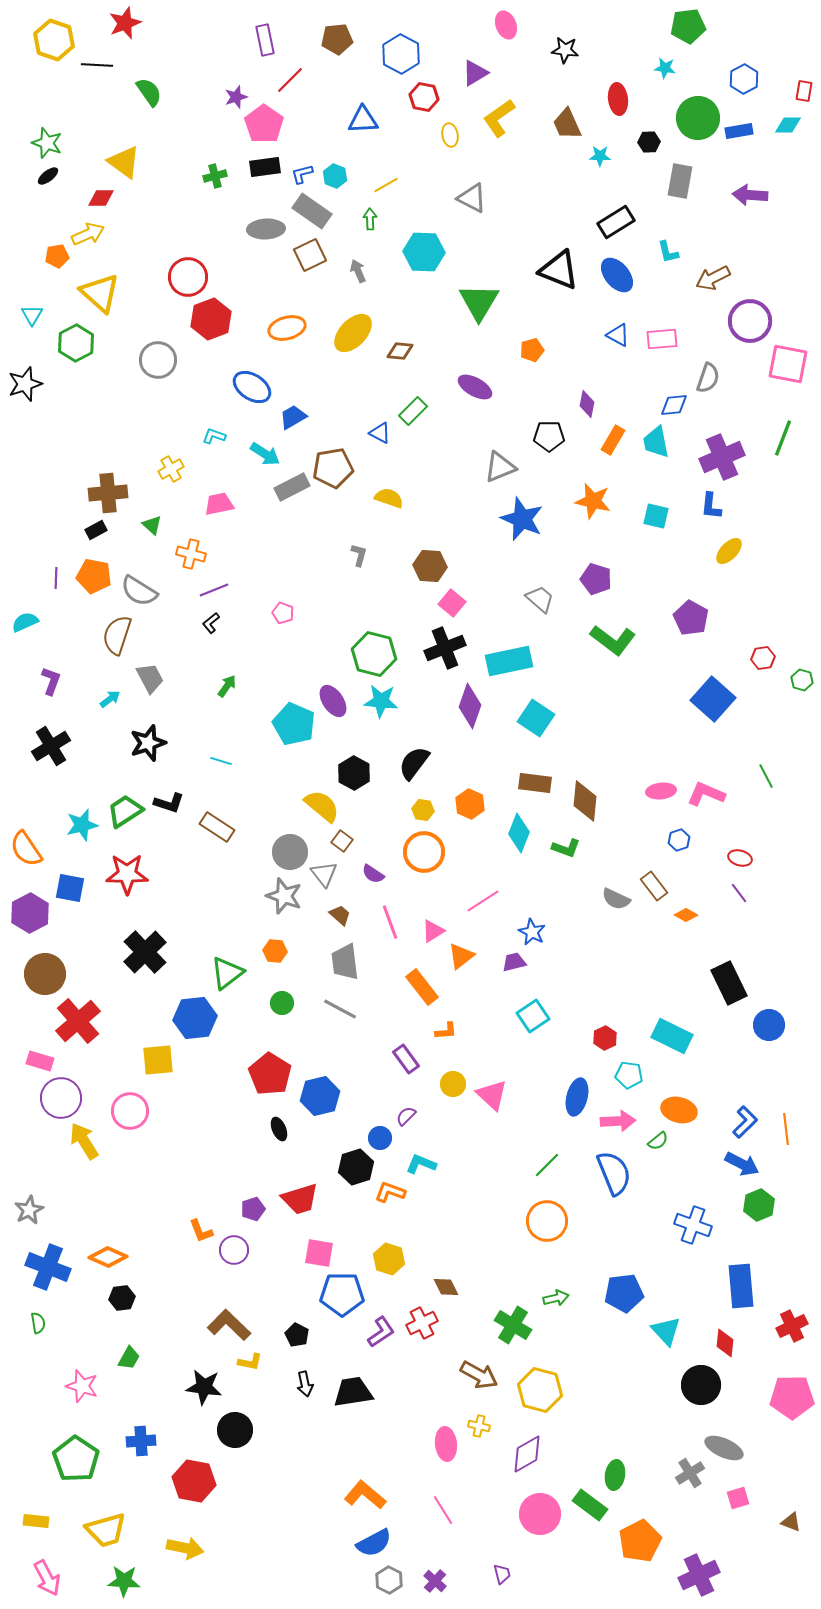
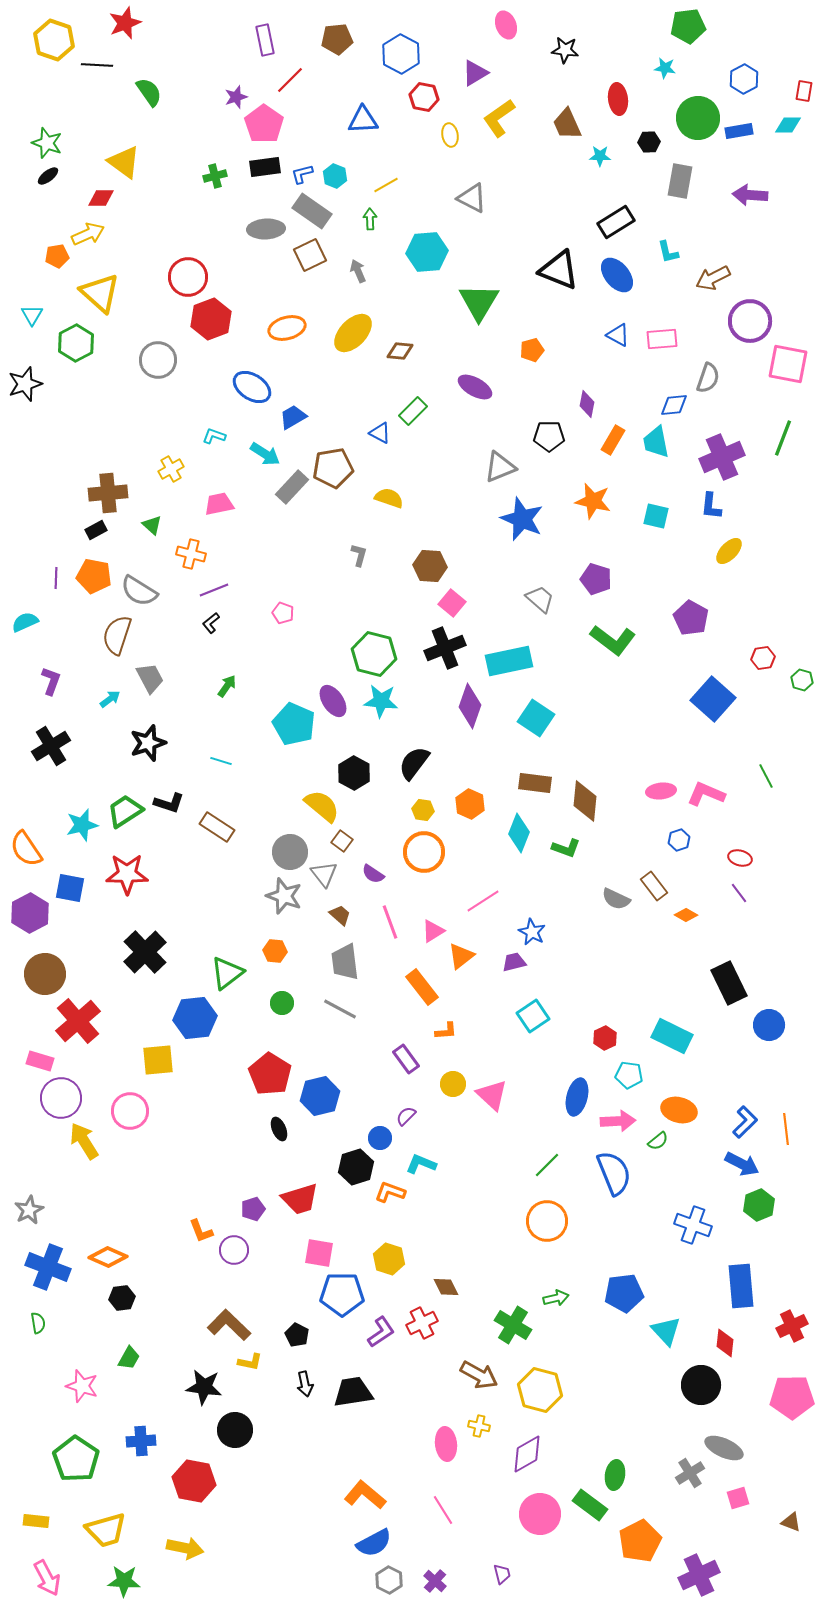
cyan hexagon at (424, 252): moved 3 px right; rotated 6 degrees counterclockwise
gray rectangle at (292, 487): rotated 20 degrees counterclockwise
